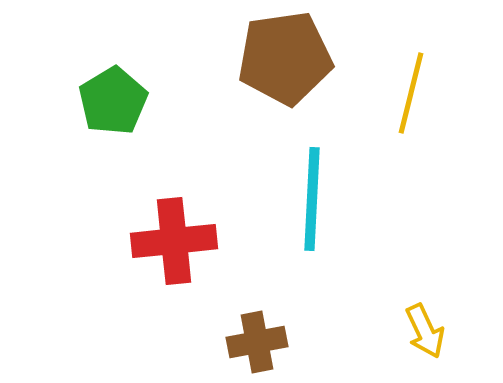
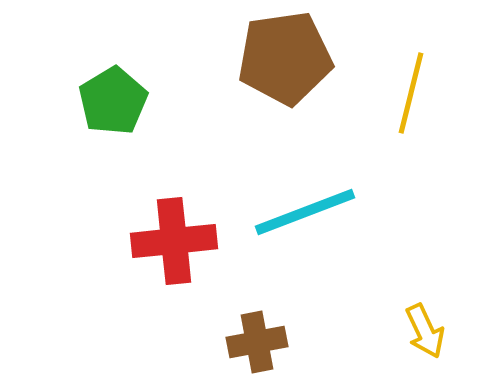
cyan line: moved 7 px left, 13 px down; rotated 66 degrees clockwise
